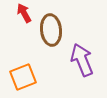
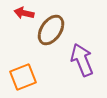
red arrow: rotated 48 degrees counterclockwise
brown ellipse: rotated 40 degrees clockwise
